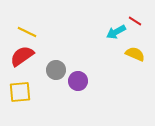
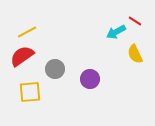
yellow line: rotated 54 degrees counterclockwise
yellow semicircle: rotated 138 degrees counterclockwise
gray circle: moved 1 px left, 1 px up
purple circle: moved 12 px right, 2 px up
yellow square: moved 10 px right
